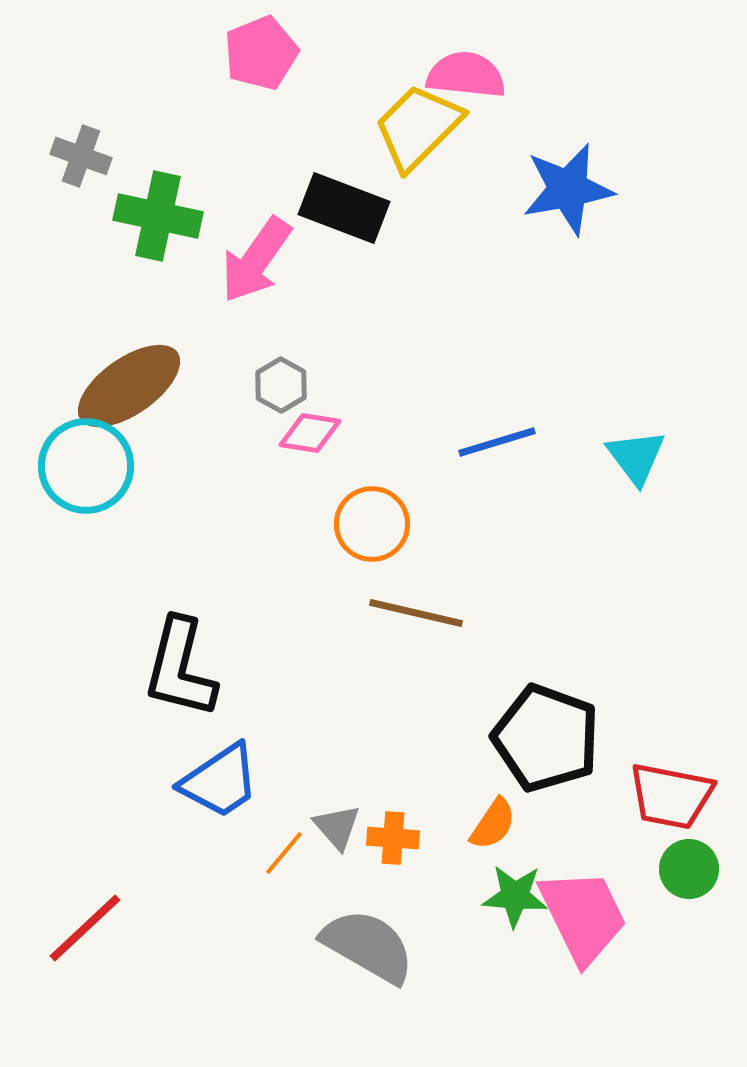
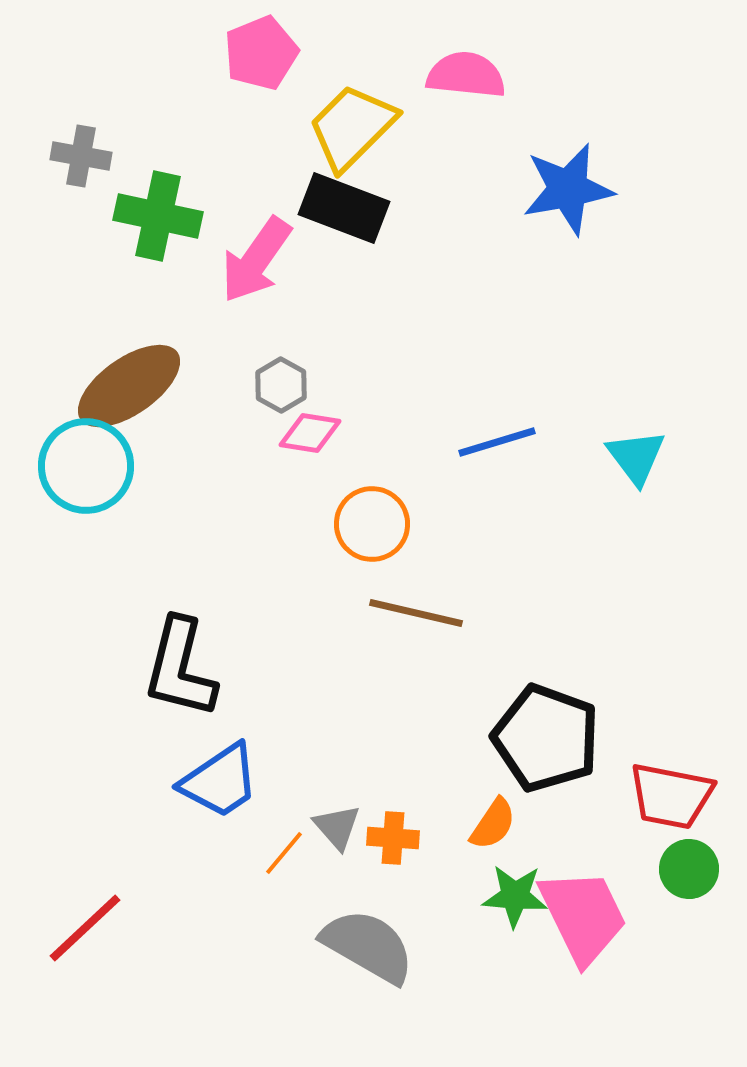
yellow trapezoid: moved 66 px left
gray cross: rotated 10 degrees counterclockwise
